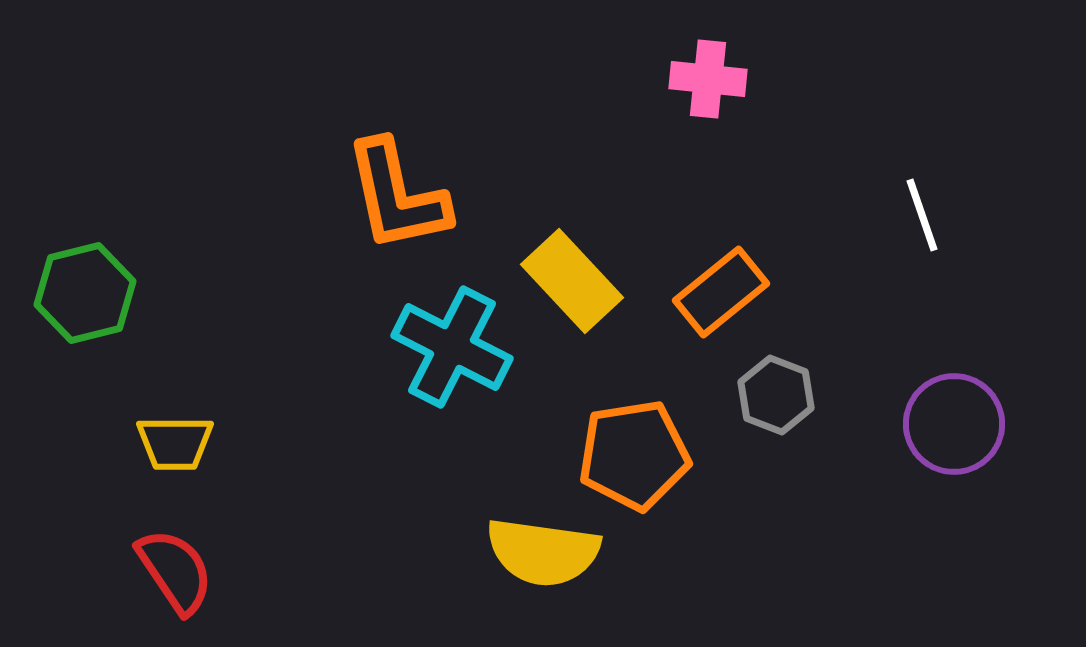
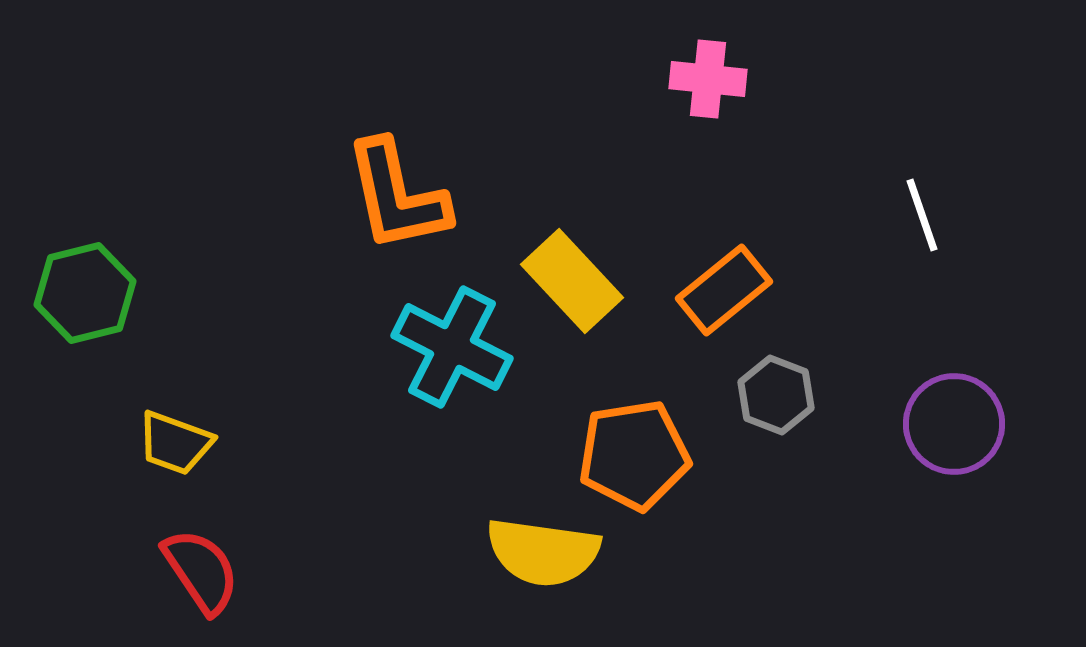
orange rectangle: moved 3 px right, 2 px up
yellow trapezoid: rotated 20 degrees clockwise
red semicircle: moved 26 px right
